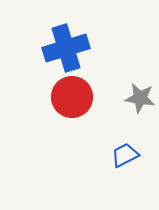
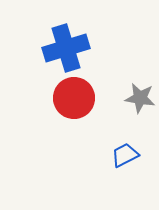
red circle: moved 2 px right, 1 px down
